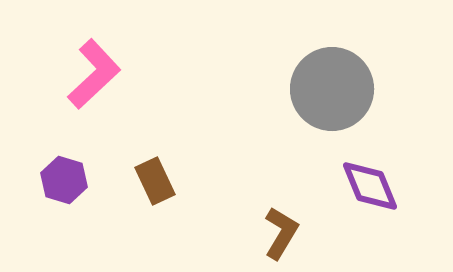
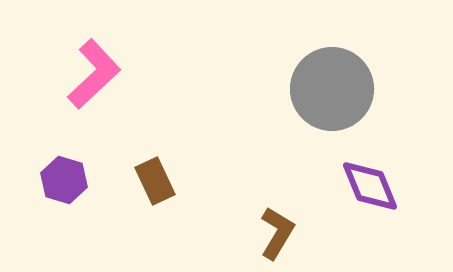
brown L-shape: moved 4 px left
